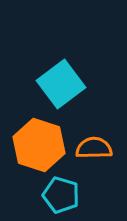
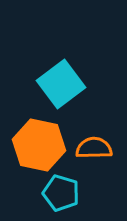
orange hexagon: rotated 6 degrees counterclockwise
cyan pentagon: moved 2 px up
